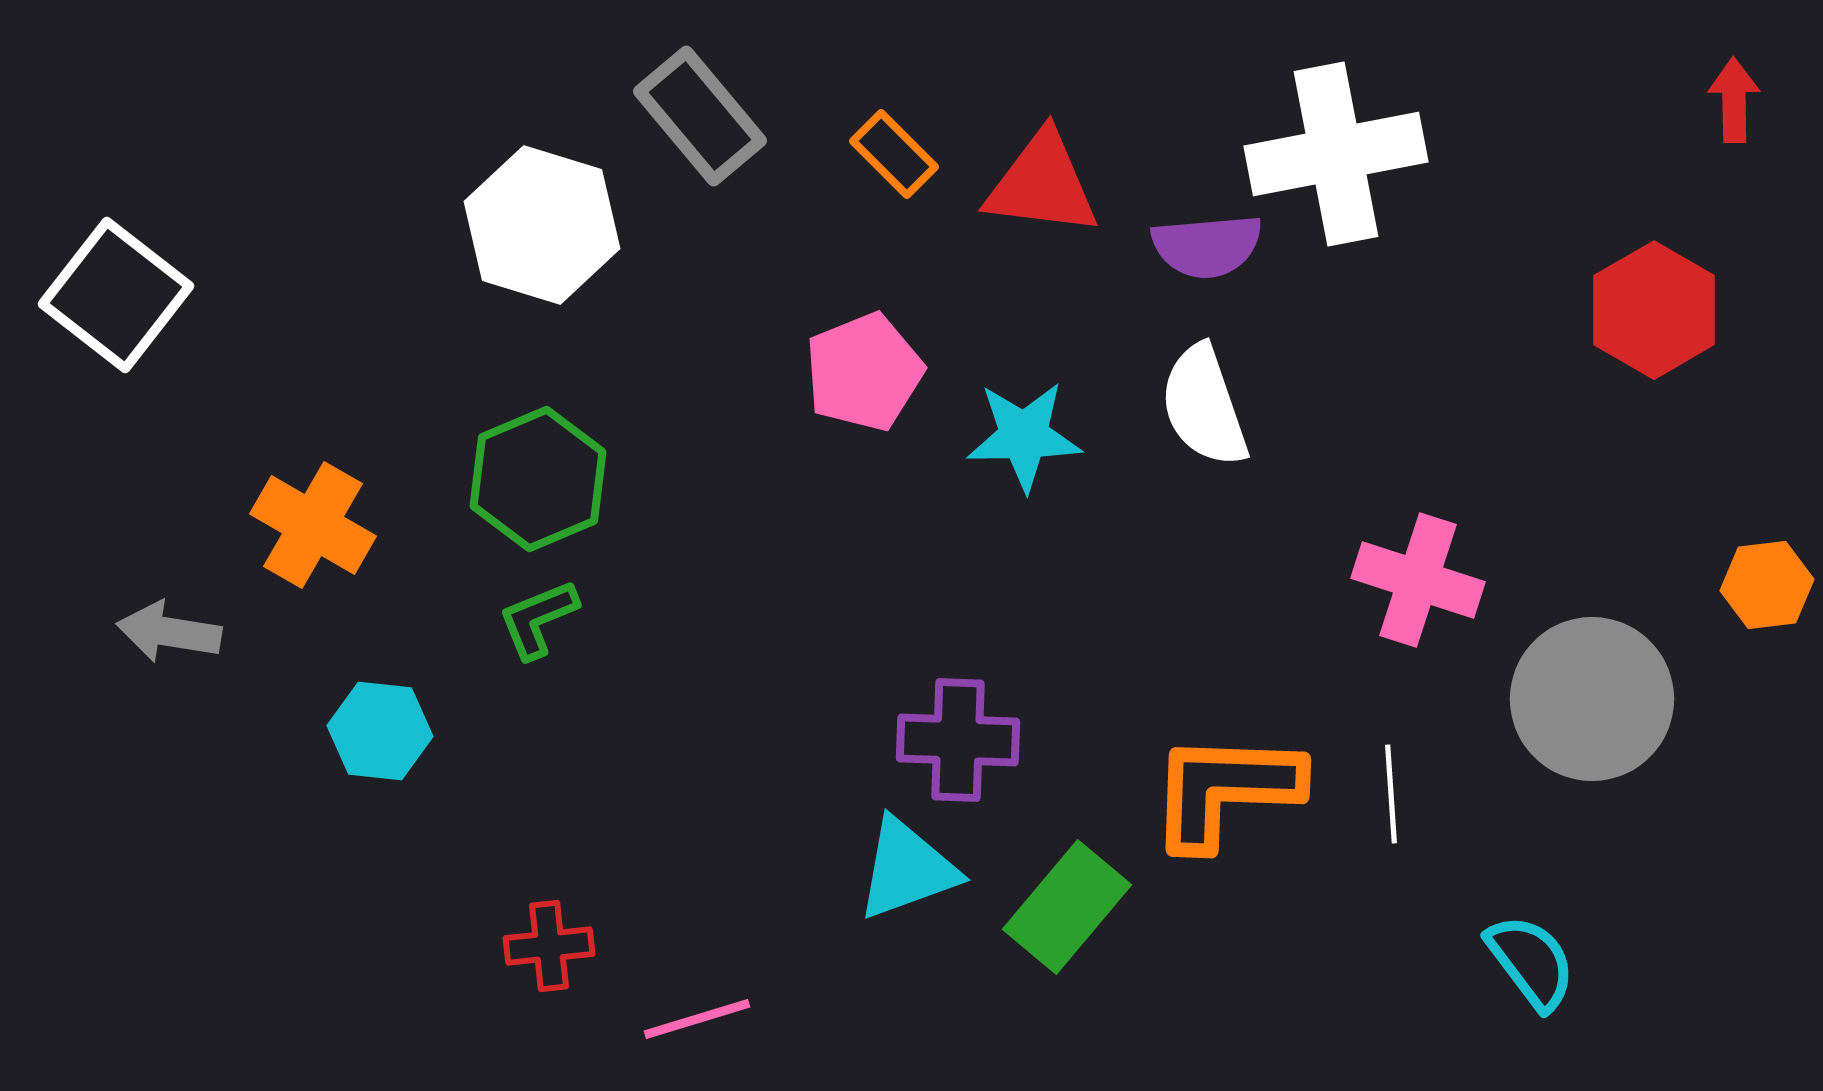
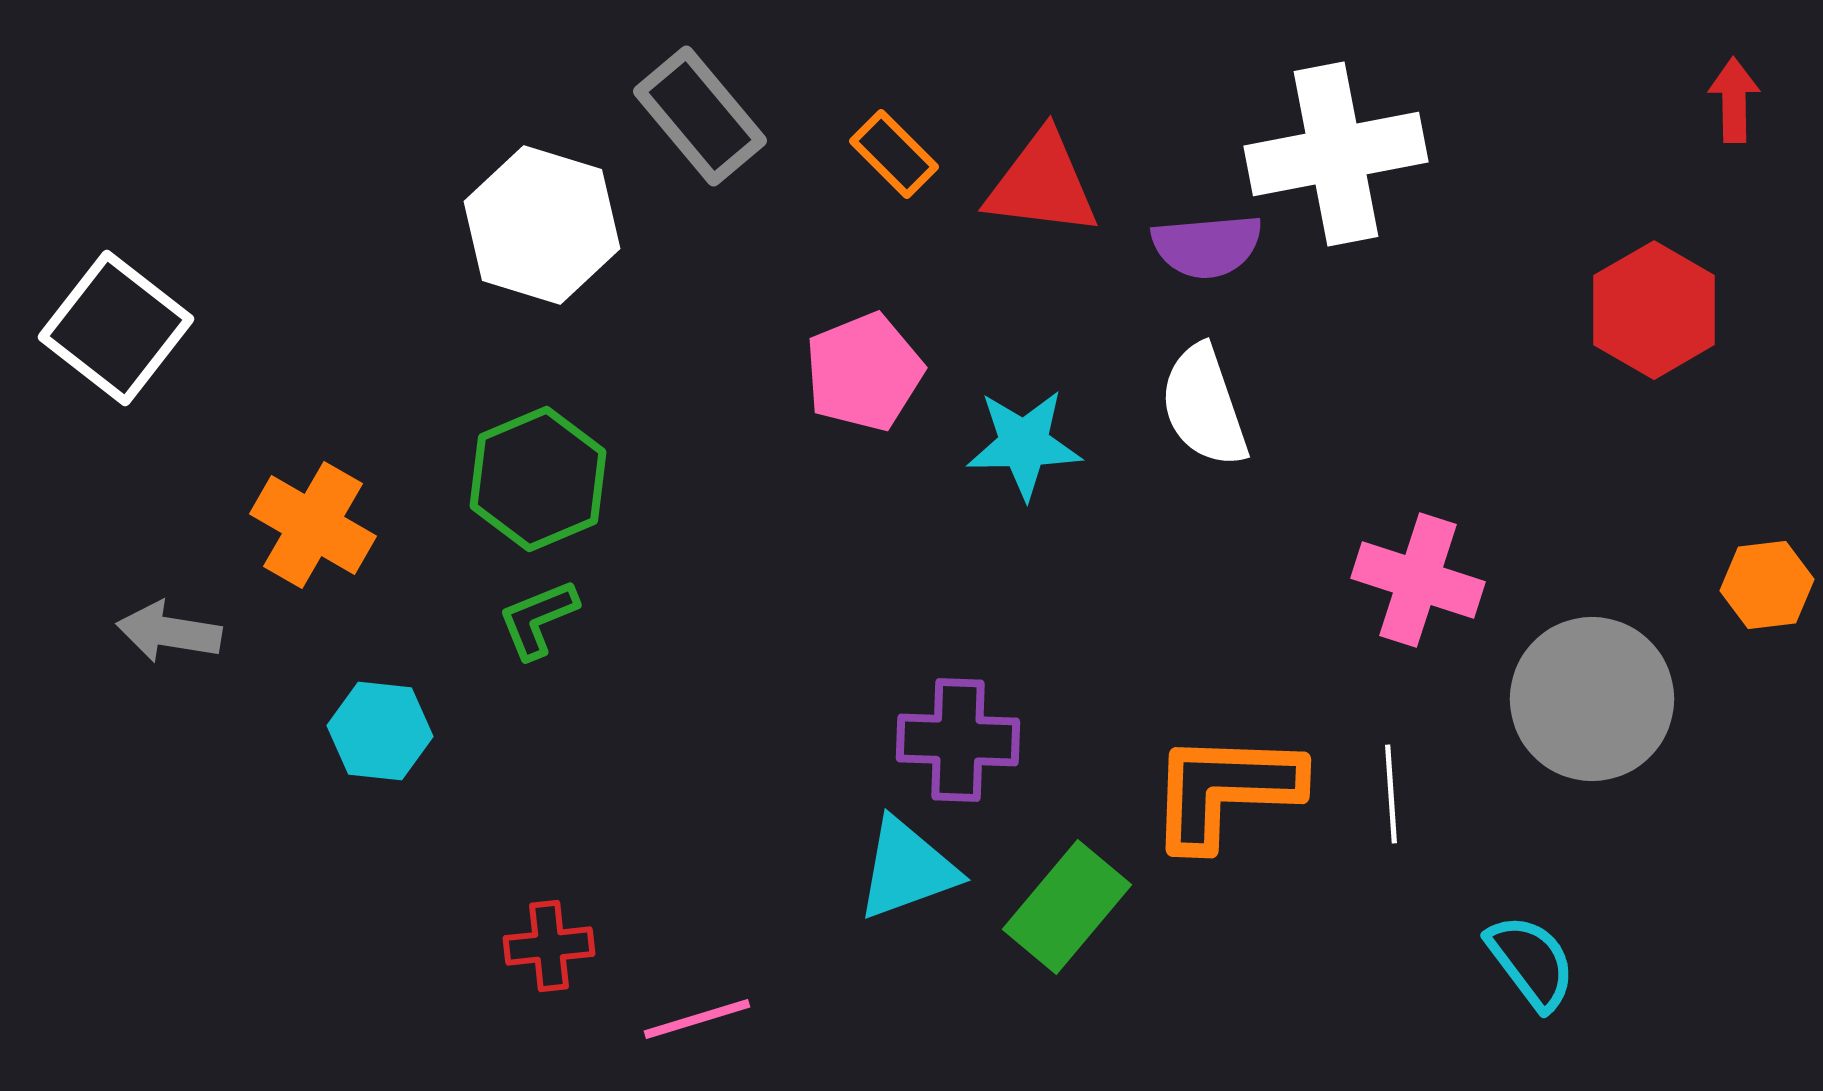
white square: moved 33 px down
cyan star: moved 8 px down
